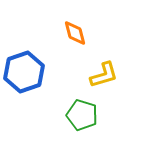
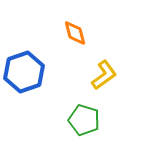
yellow L-shape: rotated 20 degrees counterclockwise
green pentagon: moved 2 px right, 5 px down
